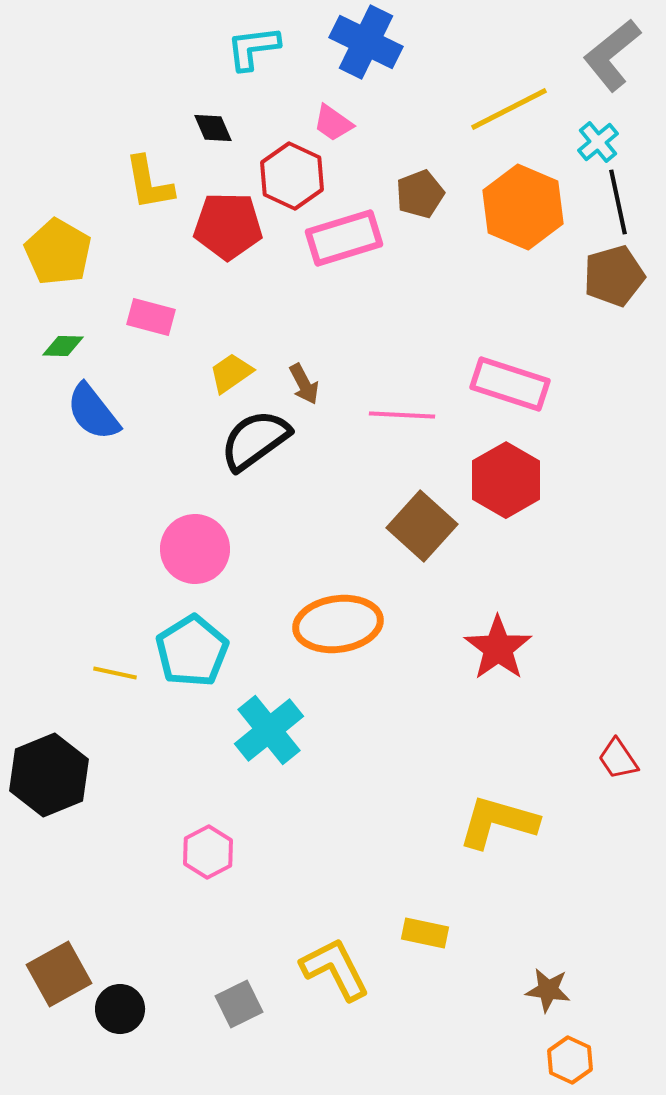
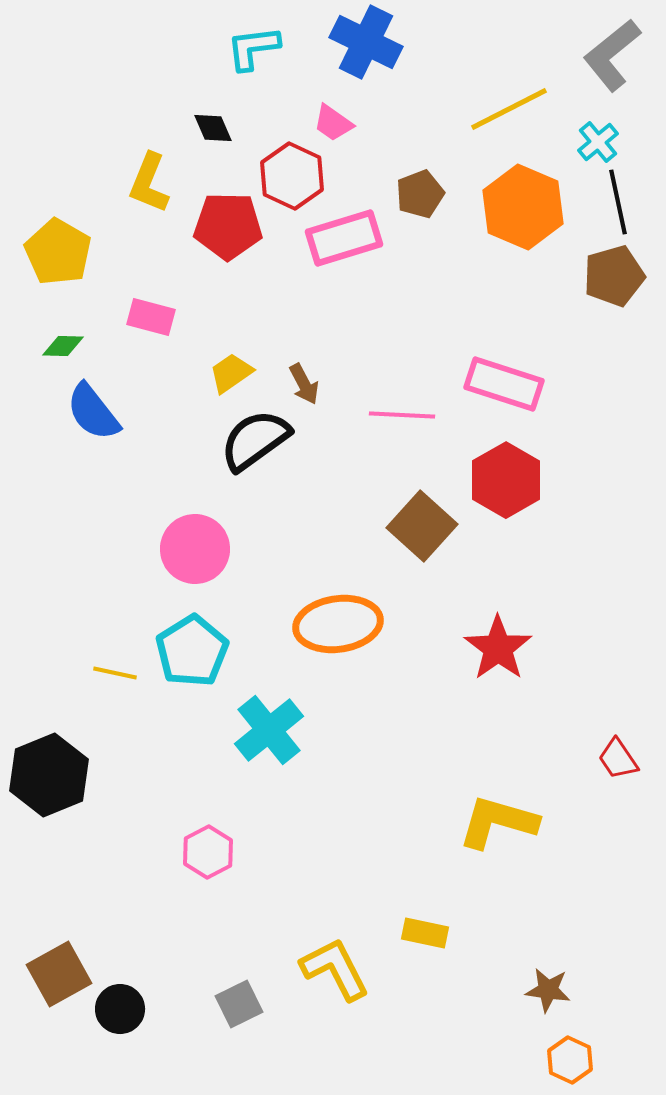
yellow L-shape at (149, 183): rotated 32 degrees clockwise
pink rectangle at (510, 384): moved 6 px left
